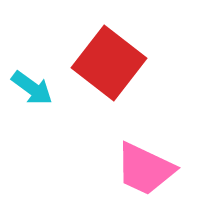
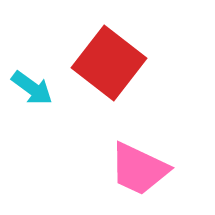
pink trapezoid: moved 6 px left
